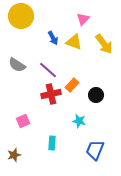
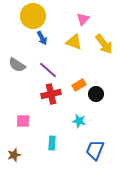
yellow circle: moved 12 px right
blue arrow: moved 11 px left
orange rectangle: moved 7 px right; rotated 16 degrees clockwise
black circle: moved 1 px up
pink square: rotated 24 degrees clockwise
